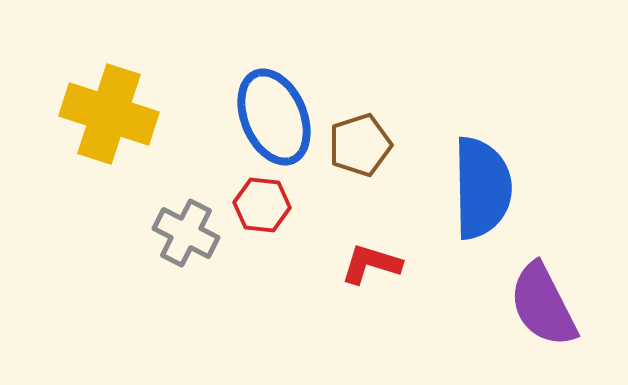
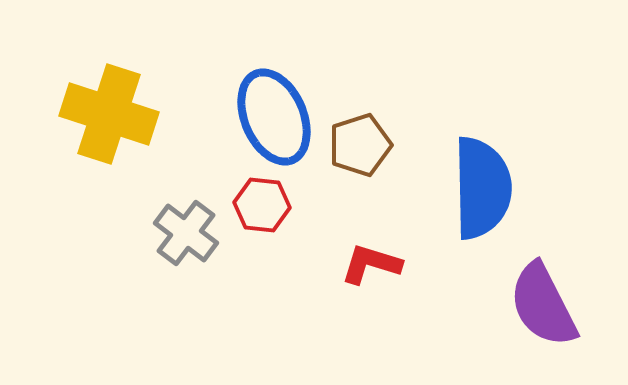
gray cross: rotated 10 degrees clockwise
